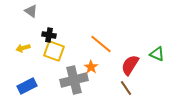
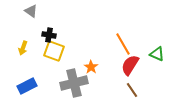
orange line: moved 22 px right; rotated 20 degrees clockwise
yellow arrow: rotated 56 degrees counterclockwise
gray cross: moved 3 px down
brown line: moved 6 px right, 2 px down
